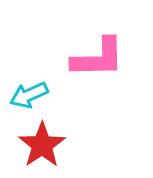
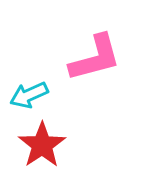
pink L-shape: moved 3 px left; rotated 14 degrees counterclockwise
